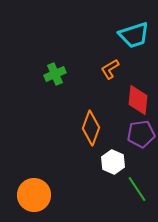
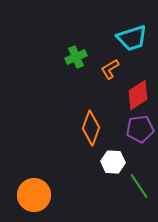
cyan trapezoid: moved 2 px left, 3 px down
green cross: moved 21 px right, 17 px up
red diamond: moved 5 px up; rotated 52 degrees clockwise
purple pentagon: moved 1 px left, 5 px up
white hexagon: rotated 20 degrees counterclockwise
green line: moved 2 px right, 3 px up
